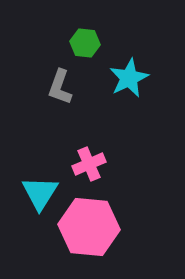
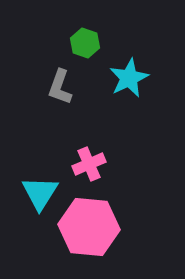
green hexagon: rotated 12 degrees clockwise
